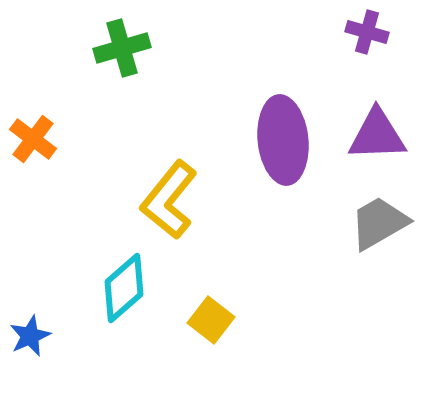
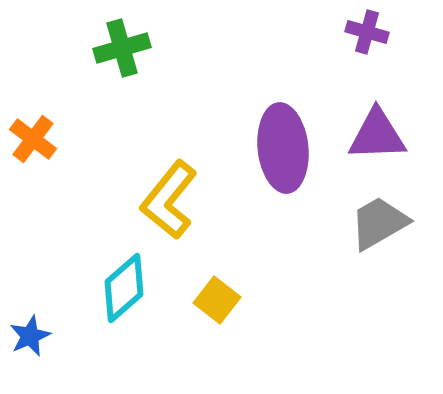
purple ellipse: moved 8 px down
yellow square: moved 6 px right, 20 px up
